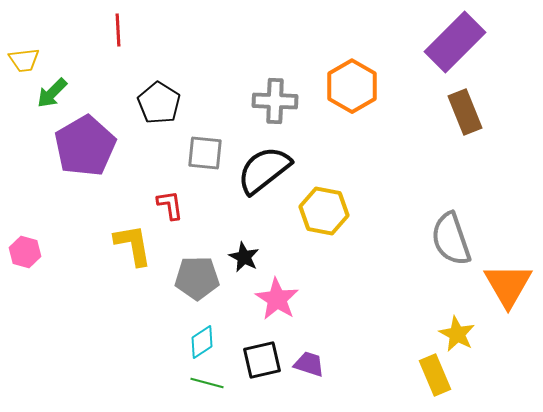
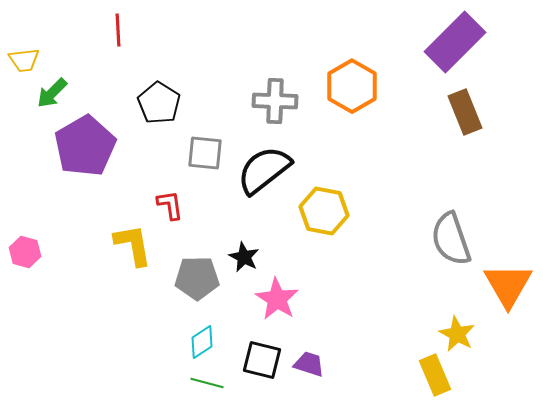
black square: rotated 27 degrees clockwise
